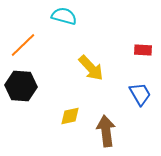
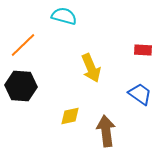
yellow arrow: rotated 20 degrees clockwise
blue trapezoid: rotated 25 degrees counterclockwise
